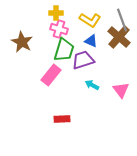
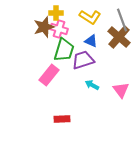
yellow L-shape: moved 3 px up
brown star: moved 22 px right, 15 px up; rotated 25 degrees clockwise
pink rectangle: moved 2 px left
